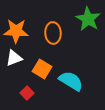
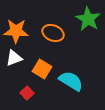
orange ellipse: rotated 65 degrees counterclockwise
